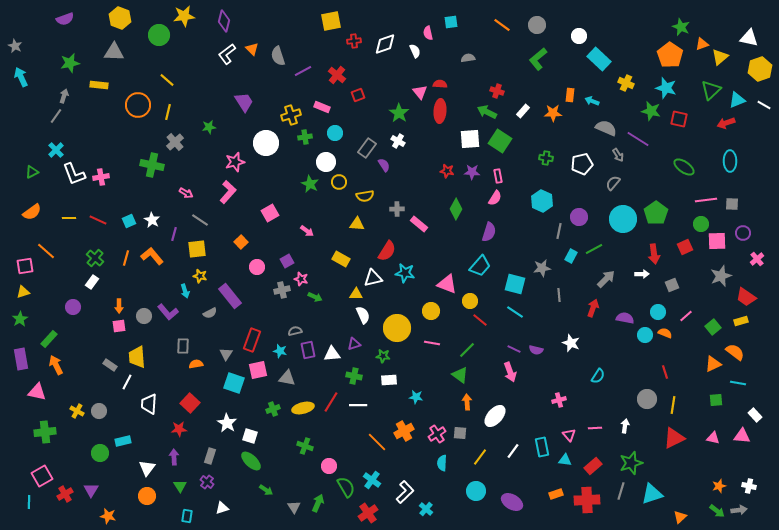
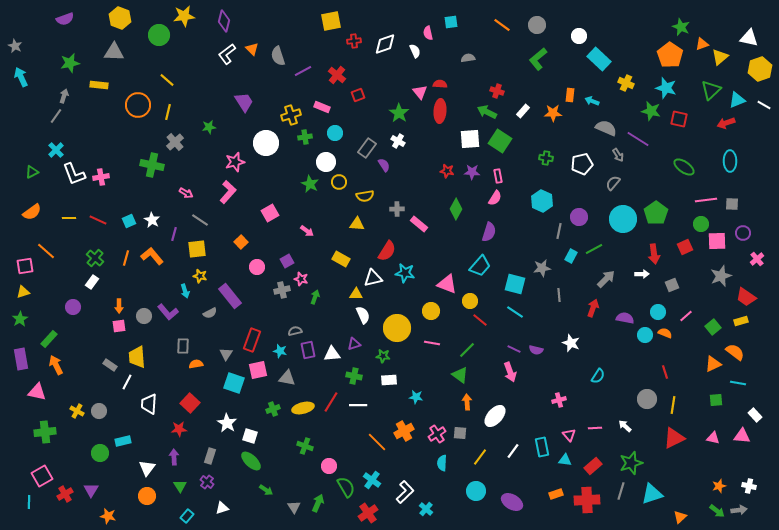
green arrow at (315, 297): rotated 96 degrees counterclockwise
white arrow at (625, 426): rotated 56 degrees counterclockwise
cyan rectangle at (187, 516): rotated 32 degrees clockwise
